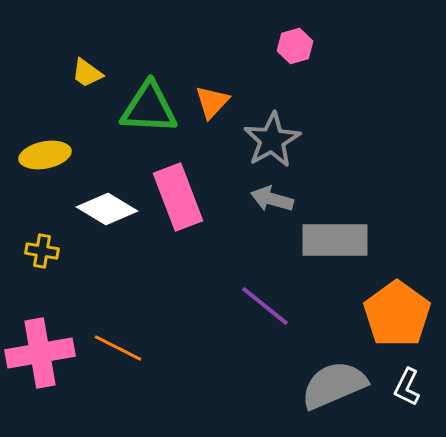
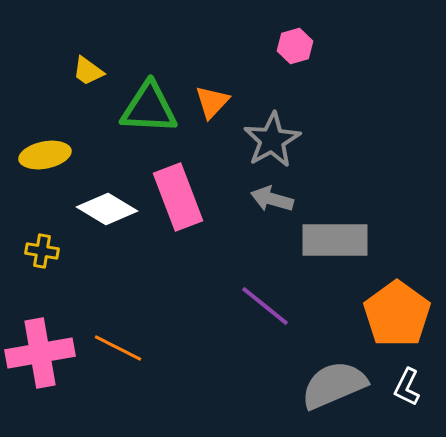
yellow trapezoid: moved 1 px right, 2 px up
